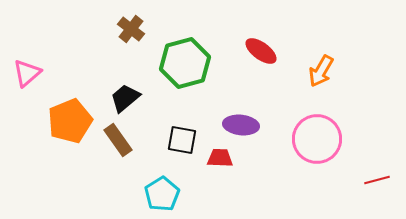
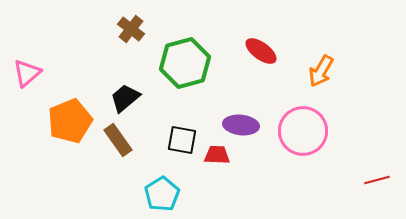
pink circle: moved 14 px left, 8 px up
red trapezoid: moved 3 px left, 3 px up
